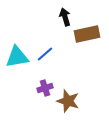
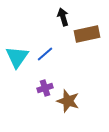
black arrow: moved 2 px left
cyan triangle: rotated 45 degrees counterclockwise
